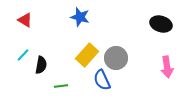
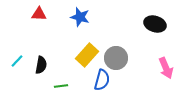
red triangle: moved 14 px right, 6 px up; rotated 28 degrees counterclockwise
black ellipse: moved 6 px left
cyan line: moved 6 px left, 6 px down
pink arrow: moved 1 px left, 1 px down; rotated 15 degrees counterclockwise
blue semicircle: rotated 140 degrees counterclockwise
